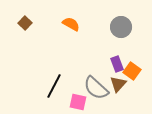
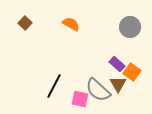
gray circle: moved 9 px right
purple rectangle: rotated 28 degrees counterclockwise
orange square: moved 1 px down
brown triangle: rotated 12 degrees counterclockwise
gray semicircle: moved 2 px right, 2 px down
pink square: moved 2 px right, 3 px up
